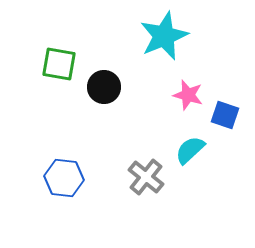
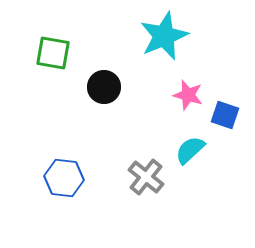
green square: moved 6 px left, 11 px up
